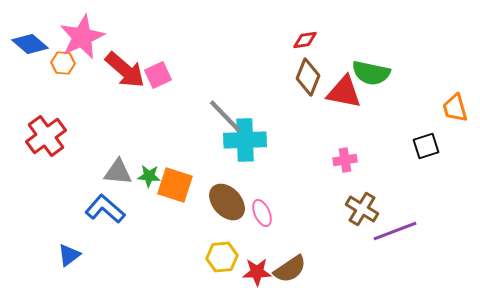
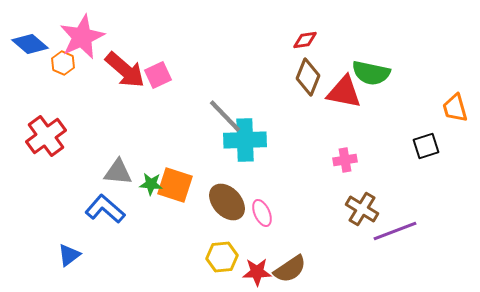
orange hexagon: rotated 20 degrees clockwise
green star: moved 2 px right, 8 px down
